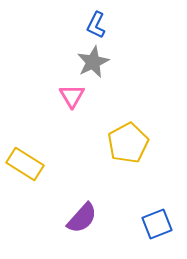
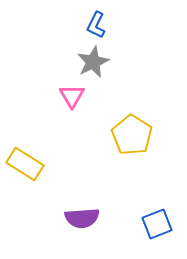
yellow pentagon: moved 4 px right, 8 px up; rotated 12 degrees counterclockwise
purple semicircle: rotated 44 degrees clockwise
